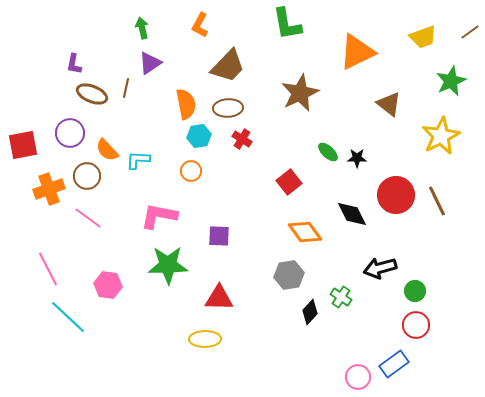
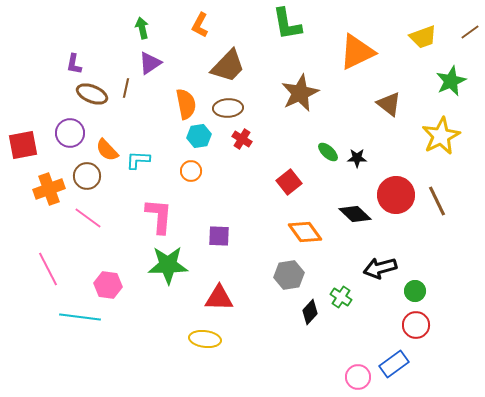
black diamond at (352, 214): moved 3 px right; rotated 20 degrees counterclockwise
pink L-shape at (159, 216): rotated 84 degrees clockwise
cyan line at (68, 317): moved 12 px right; rotated 36 degrees counterclockwise
yellow ellipse at (205, 339): rotated 8 degrees clockwise
